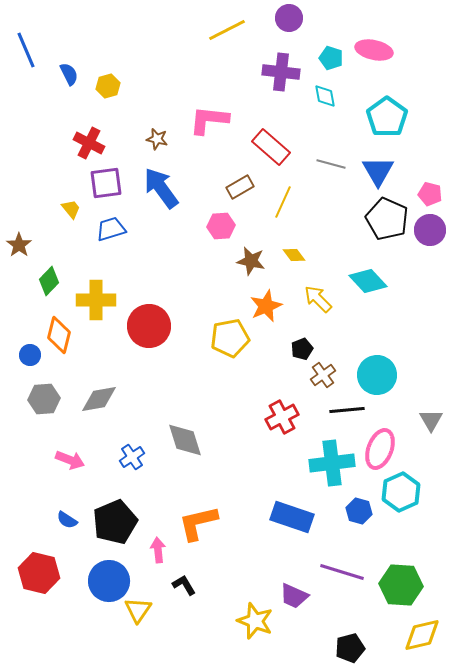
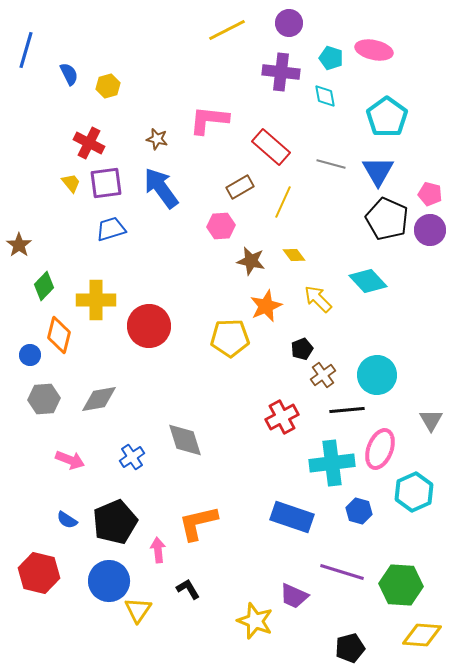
purple circle at (289, 18): moved 5 px down
blue line at (26, 50): rotated 39 degrees clockwise
yellow trapezoid at (71, 209): moved 26 px up
green diamond at (49, 281): moved 5 px left, 5 px down
yellow pentagon at (230, 338): rotated 9 degrees clockwise
cyan hexagon at (401, 492): moved 13 px right
black L-shape at (184, 585): moved 4 px right, 4 px down
yellow diamond at (422, 635): rotated 18 degrees clockwise
